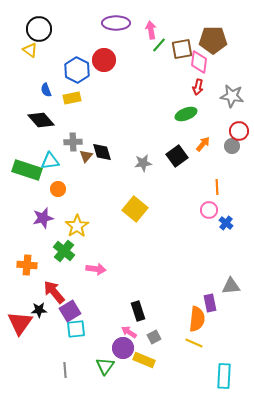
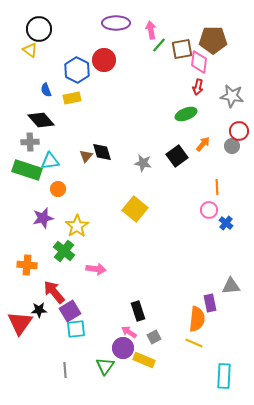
gray cross at (73, 142): moved 43 px left
gray star at (143, 163): rotated 18 degrees clockwise
